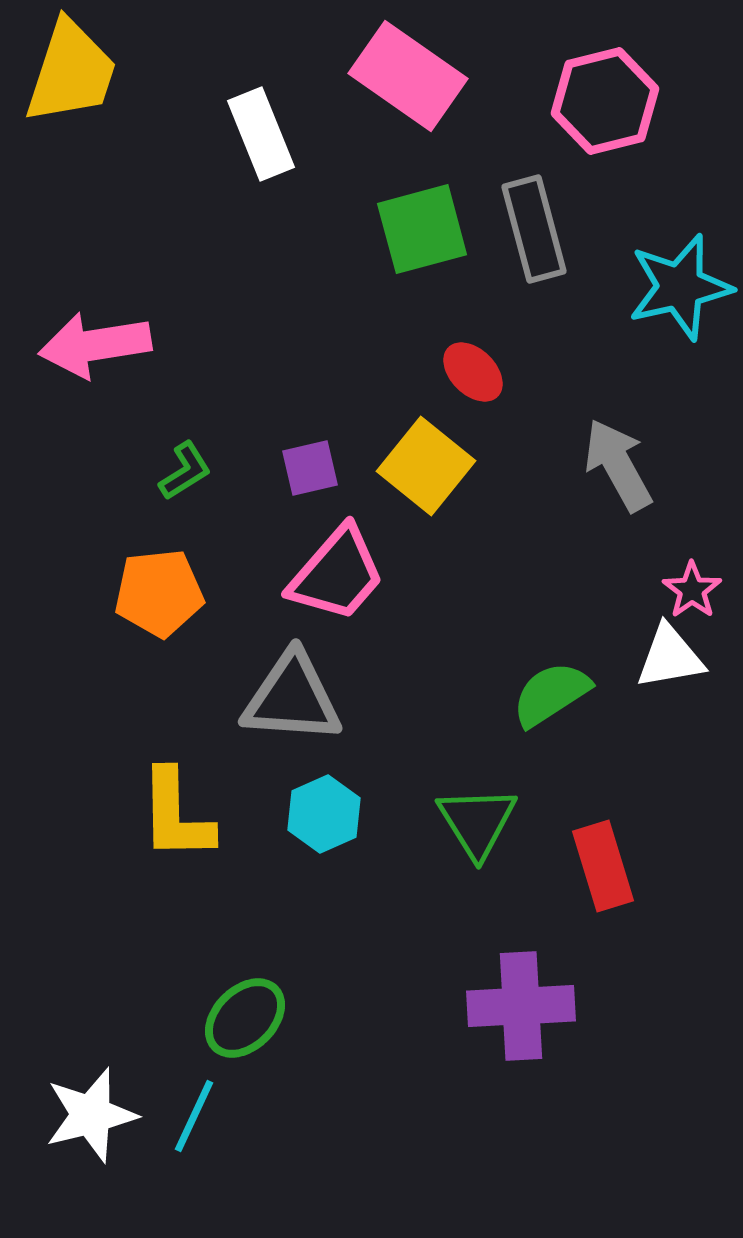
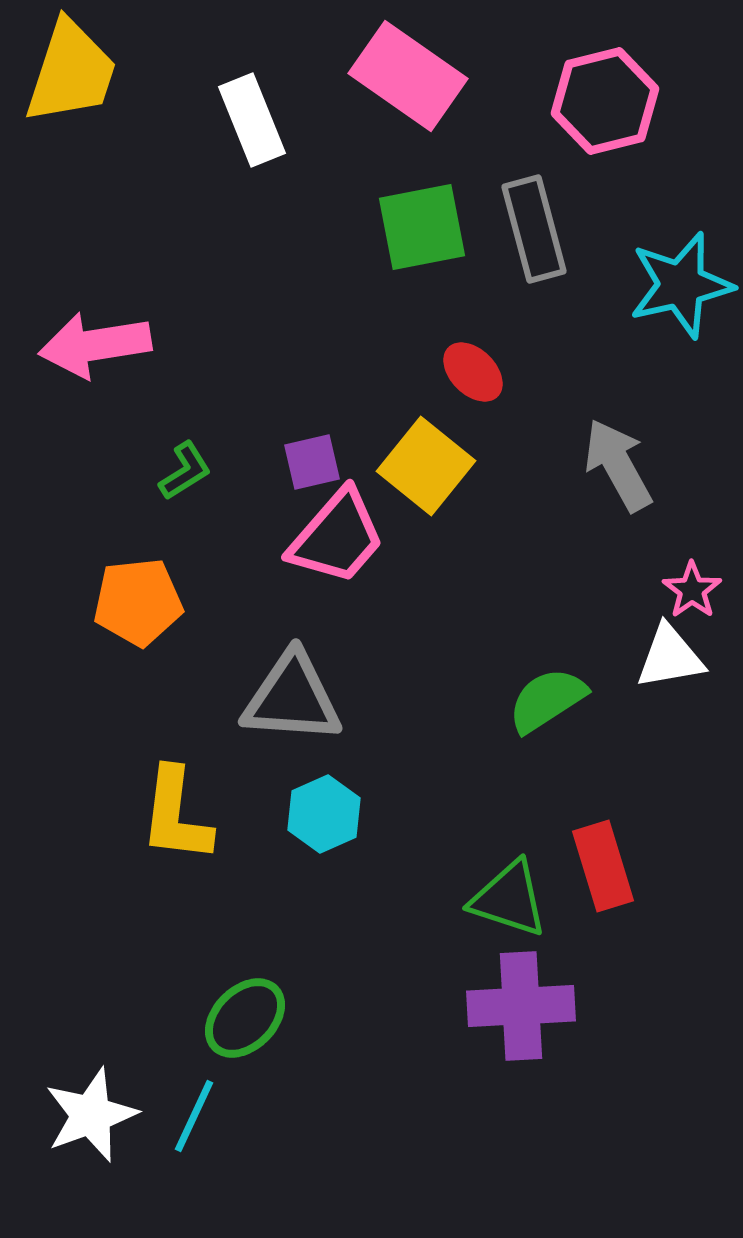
white rectangle: moved 9 px left, 14 px up
green square: moved 2 px up; rotated 4 degrees clockwise
cyan star: moved 1 px right, 2 px up
purple square: moved 2 px right, 6 px up
pink trapezoid: moved 37 px up
orange pentagon: moved 21 px left, 9 px down
green semicircle: moved 4 px left, 6 px down
yellow L-shape: rotated 8 degrees clockwise
green triangle: moved 32 px right, 77 px down; rotated 40 degrees counterclockwise
white star: rotated 6 degrees counterclockwise
